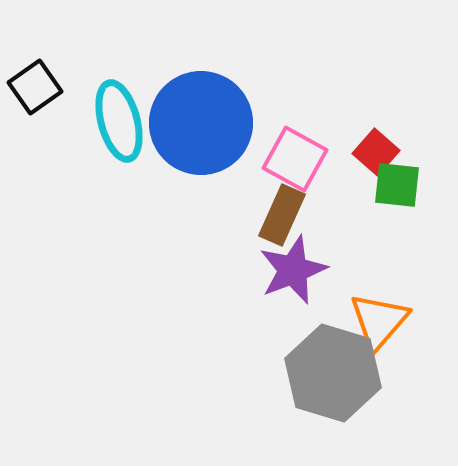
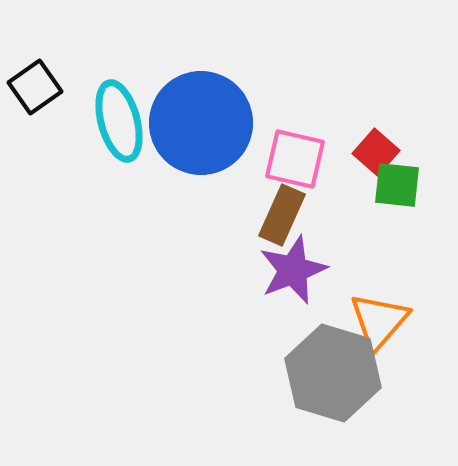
pink square: rotated 16 degrees counterclockwise
